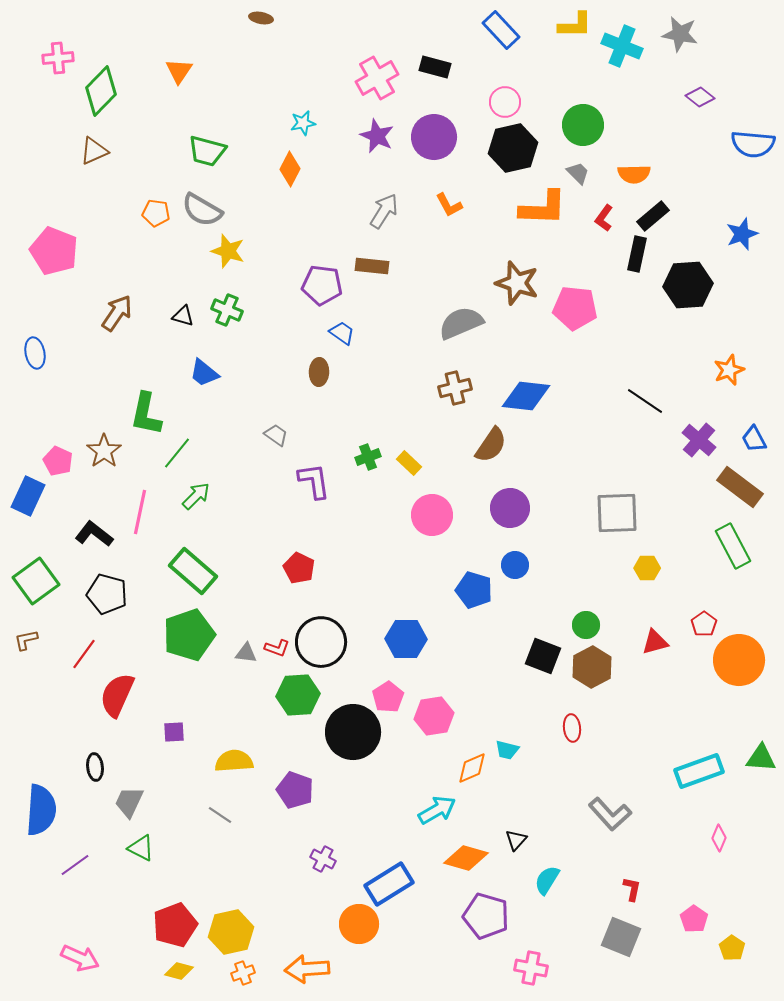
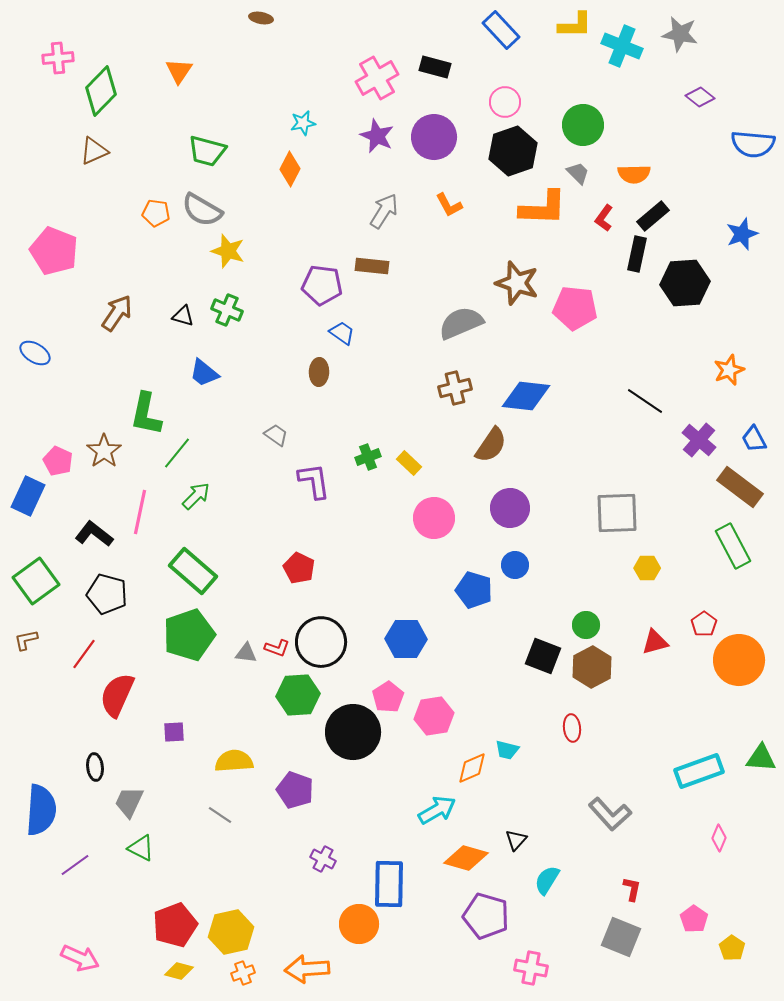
black hexagon at (513, 148): moved 3 px down; rotated 6 degrees counterclockwise
black hexagon at (688, 285): moved 3 px left, 2 px up
blue ellipse at (35, 353): rotated 48 degrees counterclockwise
pink circle at (432, 515): moved 2 px right, 3 px down
blue rectangle at (389, 884): rotated 57 degrees counterclockwise
